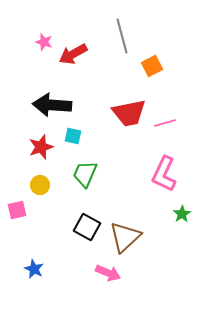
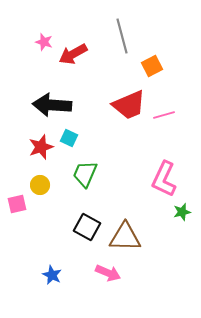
red trapezoid: moved 8 px up; rotated 12 degrees counterclockwise
pink line: moved 1 px left, 8 px up
cyan square: moved 4 px left, 2 px down; rotated 12 degrees clockwise
pink L-shape: moved 5 px down
pink square: moved 6 px up
green star: moved 2 px up; rotated 18 degrees clockwise
brown triangle: rotated 44 degrees clockwise
blue star: moved 18 px right, 6 px down
